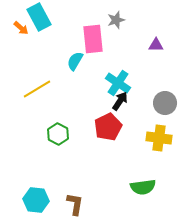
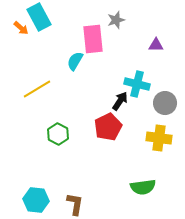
cyan cross: moved 19 px right, 1 px down; rotated 20 degrees counterclockwise
